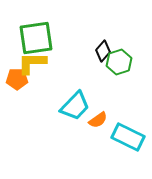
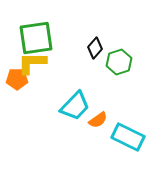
black diamond: moved 8 px left, 3 px up
